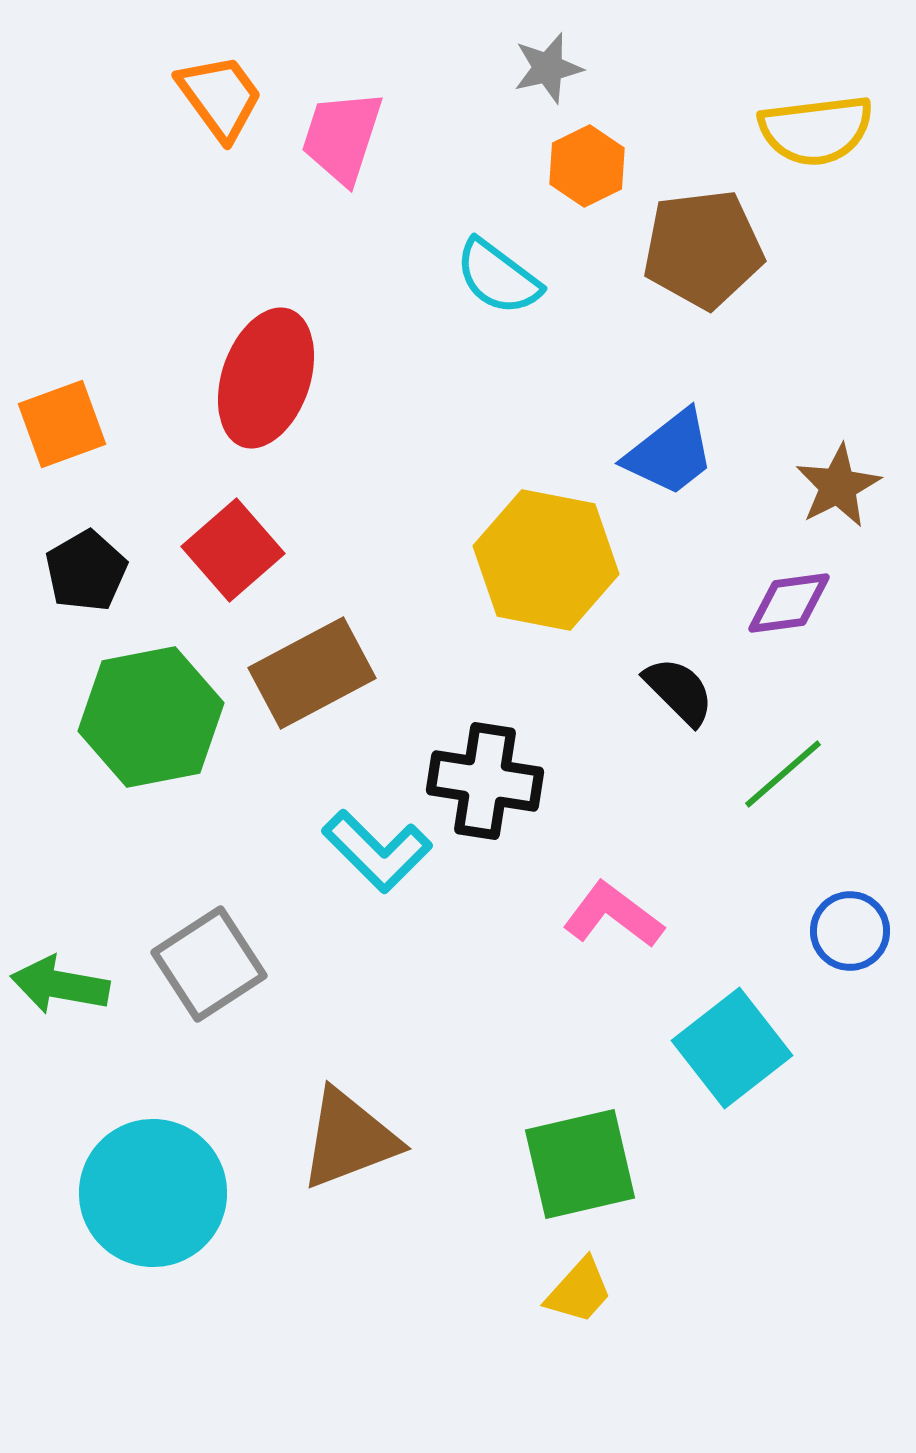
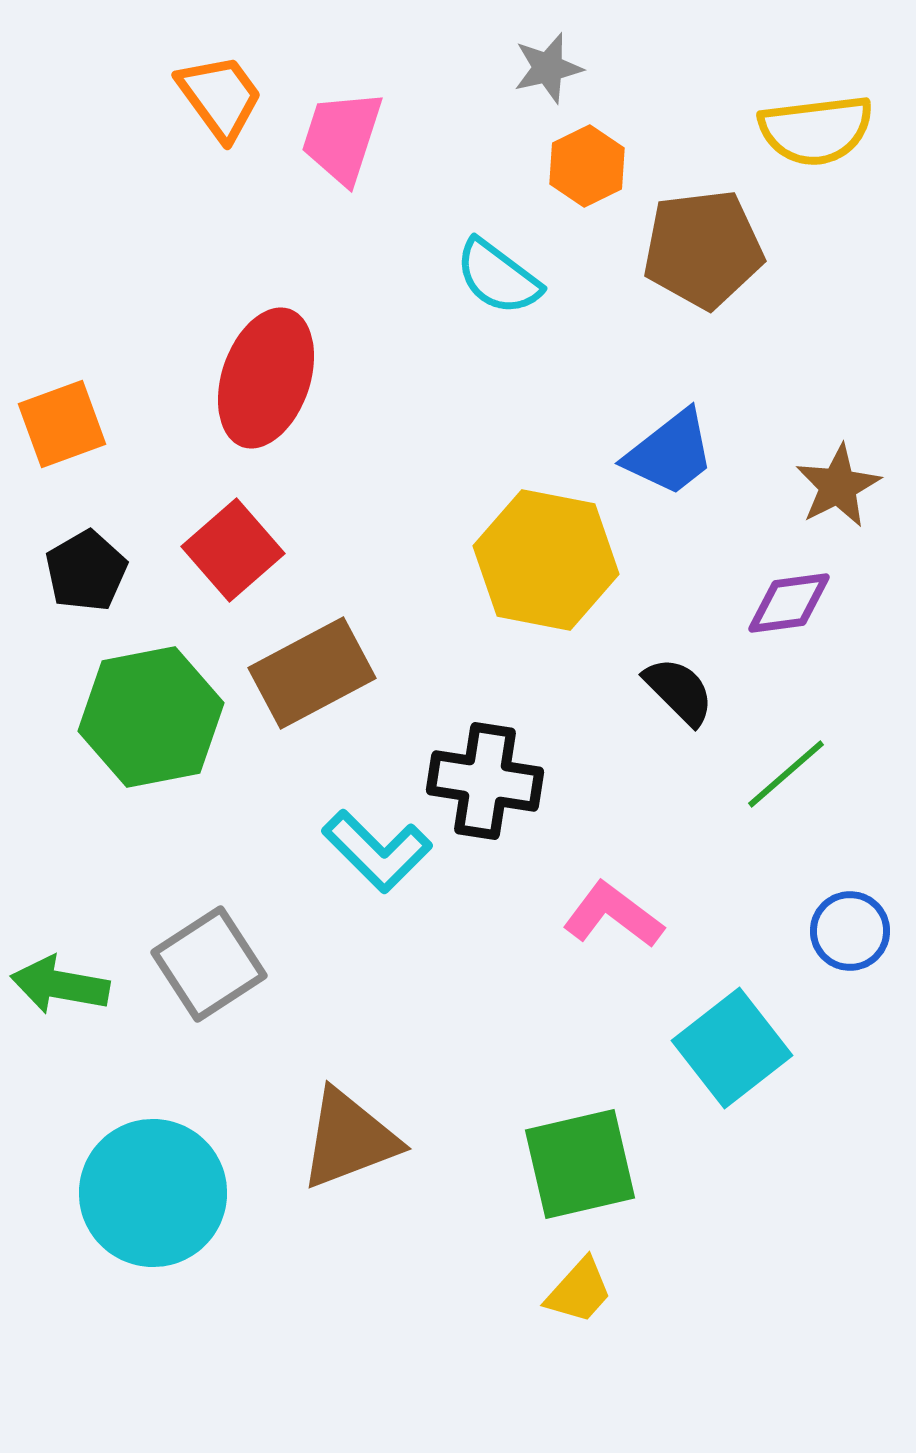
green line: moved 3 px right
